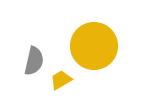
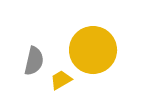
yellow circle: moved 1 px left, 4 px down
